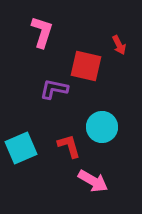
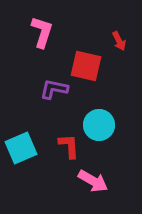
red arrow: moved 4 px up
cyan circle: moved 3 px left, 2 px up
red L-shape: rotated 12 degrees clockwise
